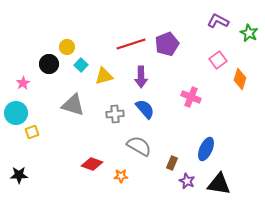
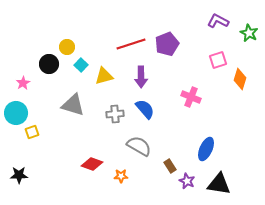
pink square: rotated 18 degrees clockwise
brown rectangle: moved 2 px left, 3 px down; rotated 56 degrees counterclockwise
